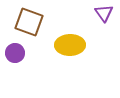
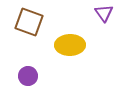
purple circle: moved 13 px right, 23 px down
